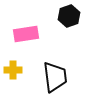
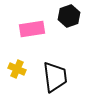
pink rectangle: moved 6 px right, 5 px up
yellow cross: moved 4 px right, 1 px up; rotated 24 degrees clockwise
